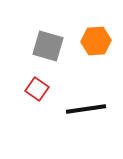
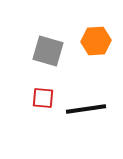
gray square: moved 5 px down
red square: moved 6 px right, 9 px down; rotated 30 degrees counterclockwise
